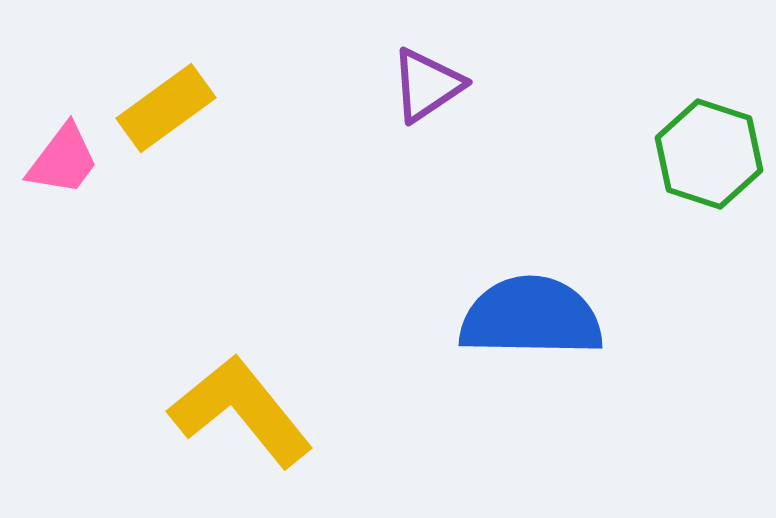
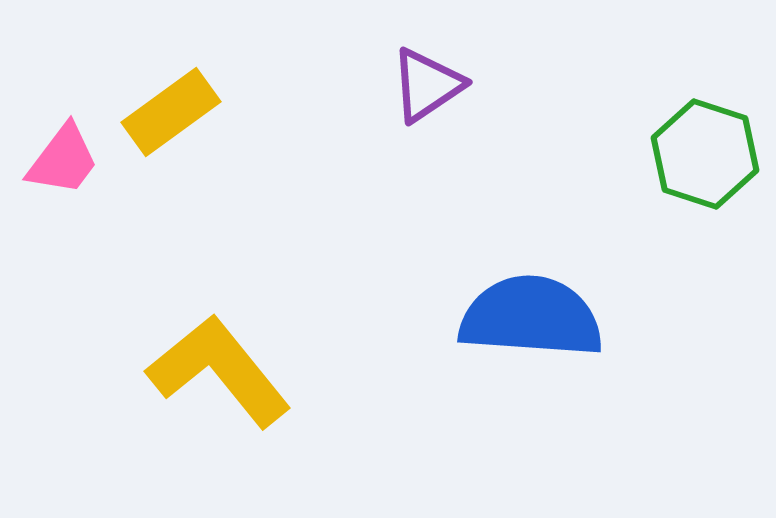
yellow rectangle: moved 5 px right, 4 px down
green hexagon: moved 4 px left
blue semicircle: rotated 3 degrees clockwise
yellow L-shape: moved 22 px left, 40 px up
